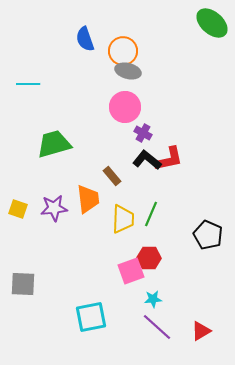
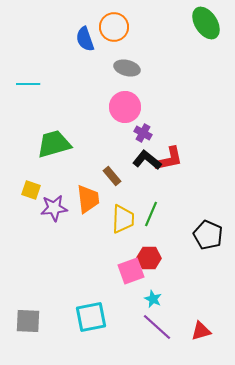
green ellipse: moved 6 px left; rotated 16 degrees clockwise
orange circle: moved 9 px left, 24 px up
gray ellipse: moved 1 px left, 3 px up
yellow square: moved 13 px right, 19 px up
gray square: moved 5 px right, 37 px down
cyan star: rotated 30 degrees clockwise
red triangle: rotated 15 degrees clockwise
